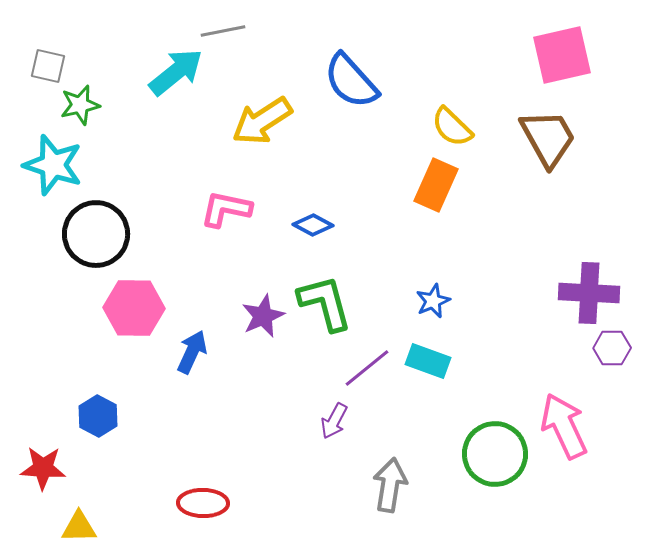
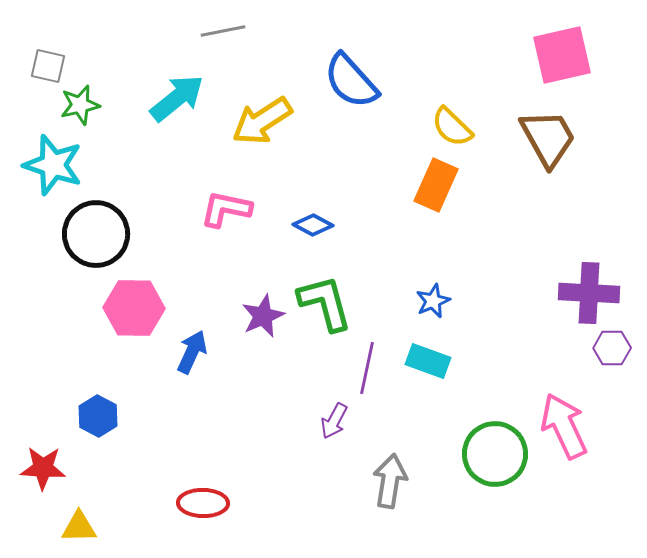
cyan arrow: moved 1 px right, 26 px down
purple line: rotated 39 degrees counterclockwise
gray arrow: moved 4 px up
